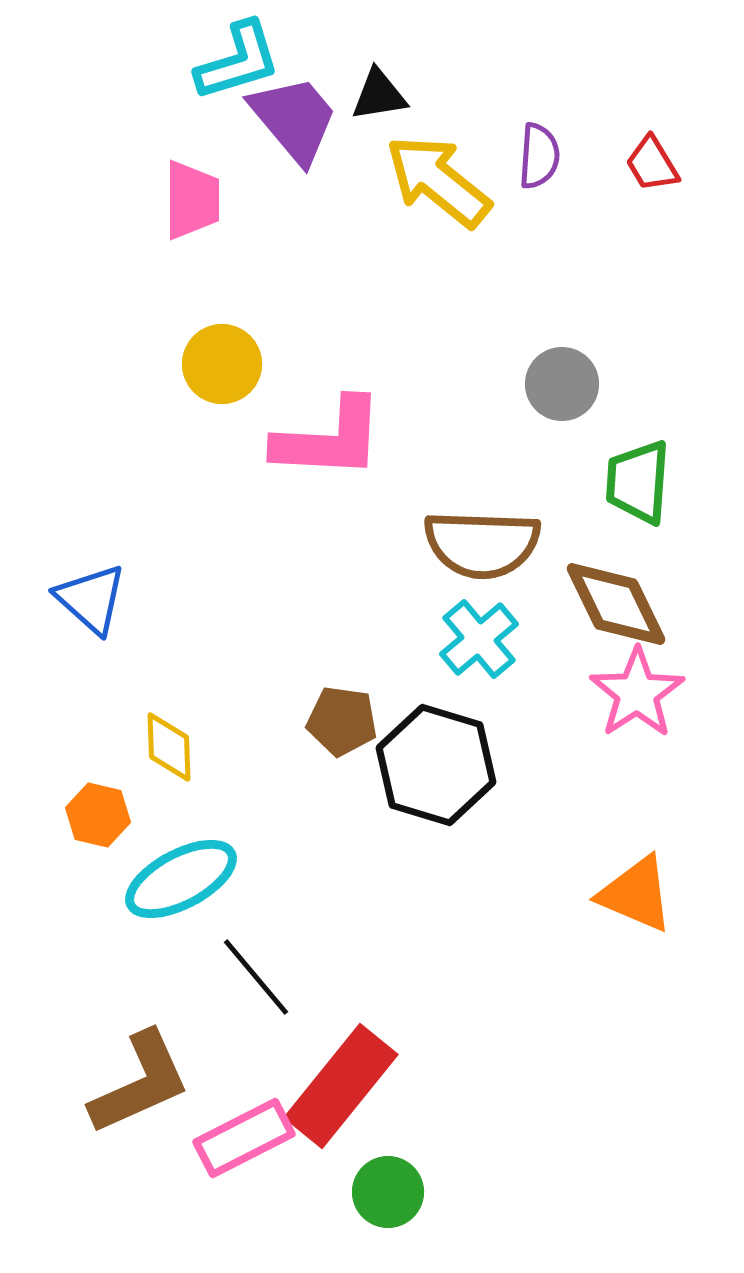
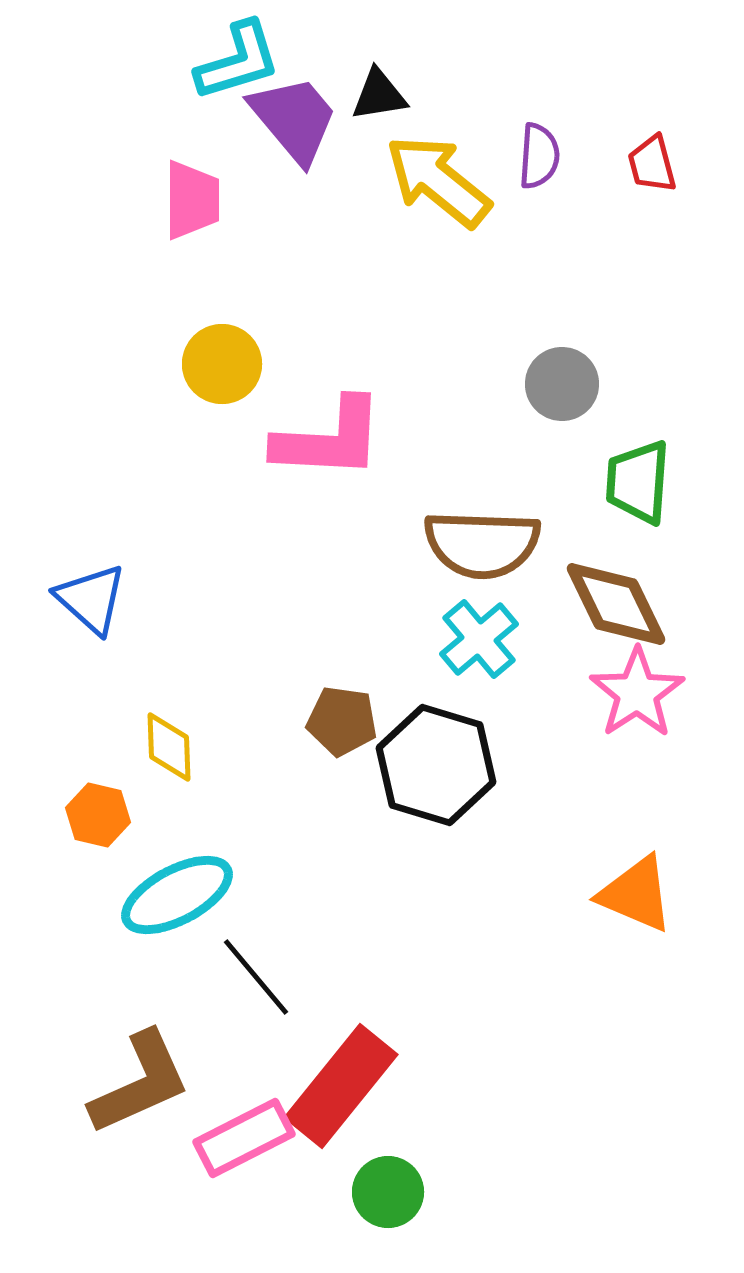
red trapezoid: rotated 16 degrees clockwise
cyan ellipse: moved 4 px left, 16 px down
